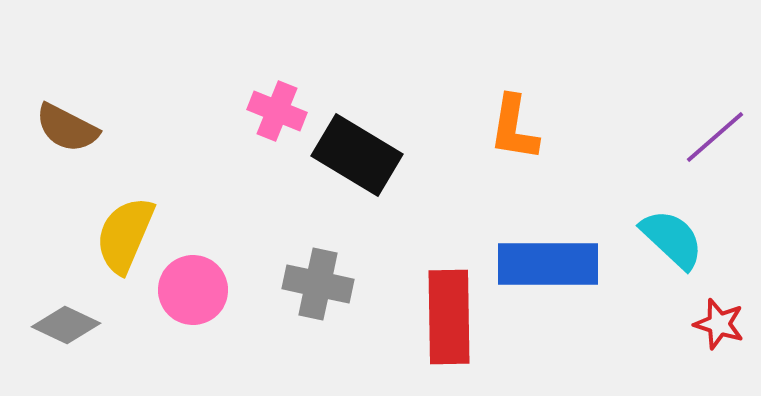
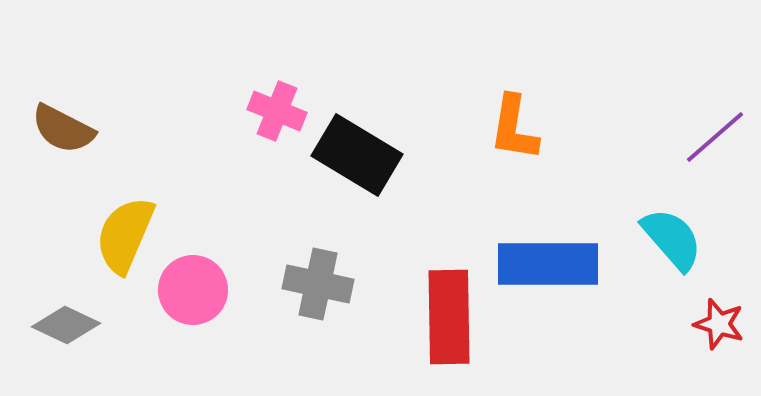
brown semicircle: moved 4 px left, 1 px down
cyan semicircle: rotated 6 degrees clockwise
